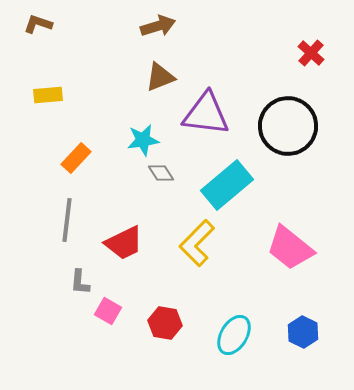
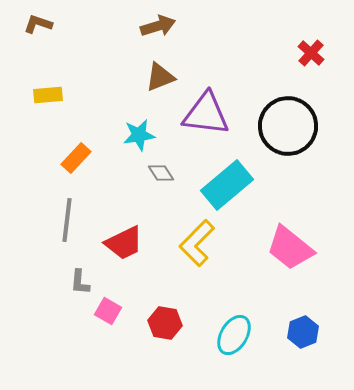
cyan star: moved 4 px left, 5 px up
blue hexagon: rotated 12 degrees clockwise
